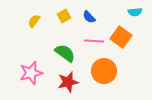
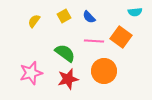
red star: moved 3 px up
